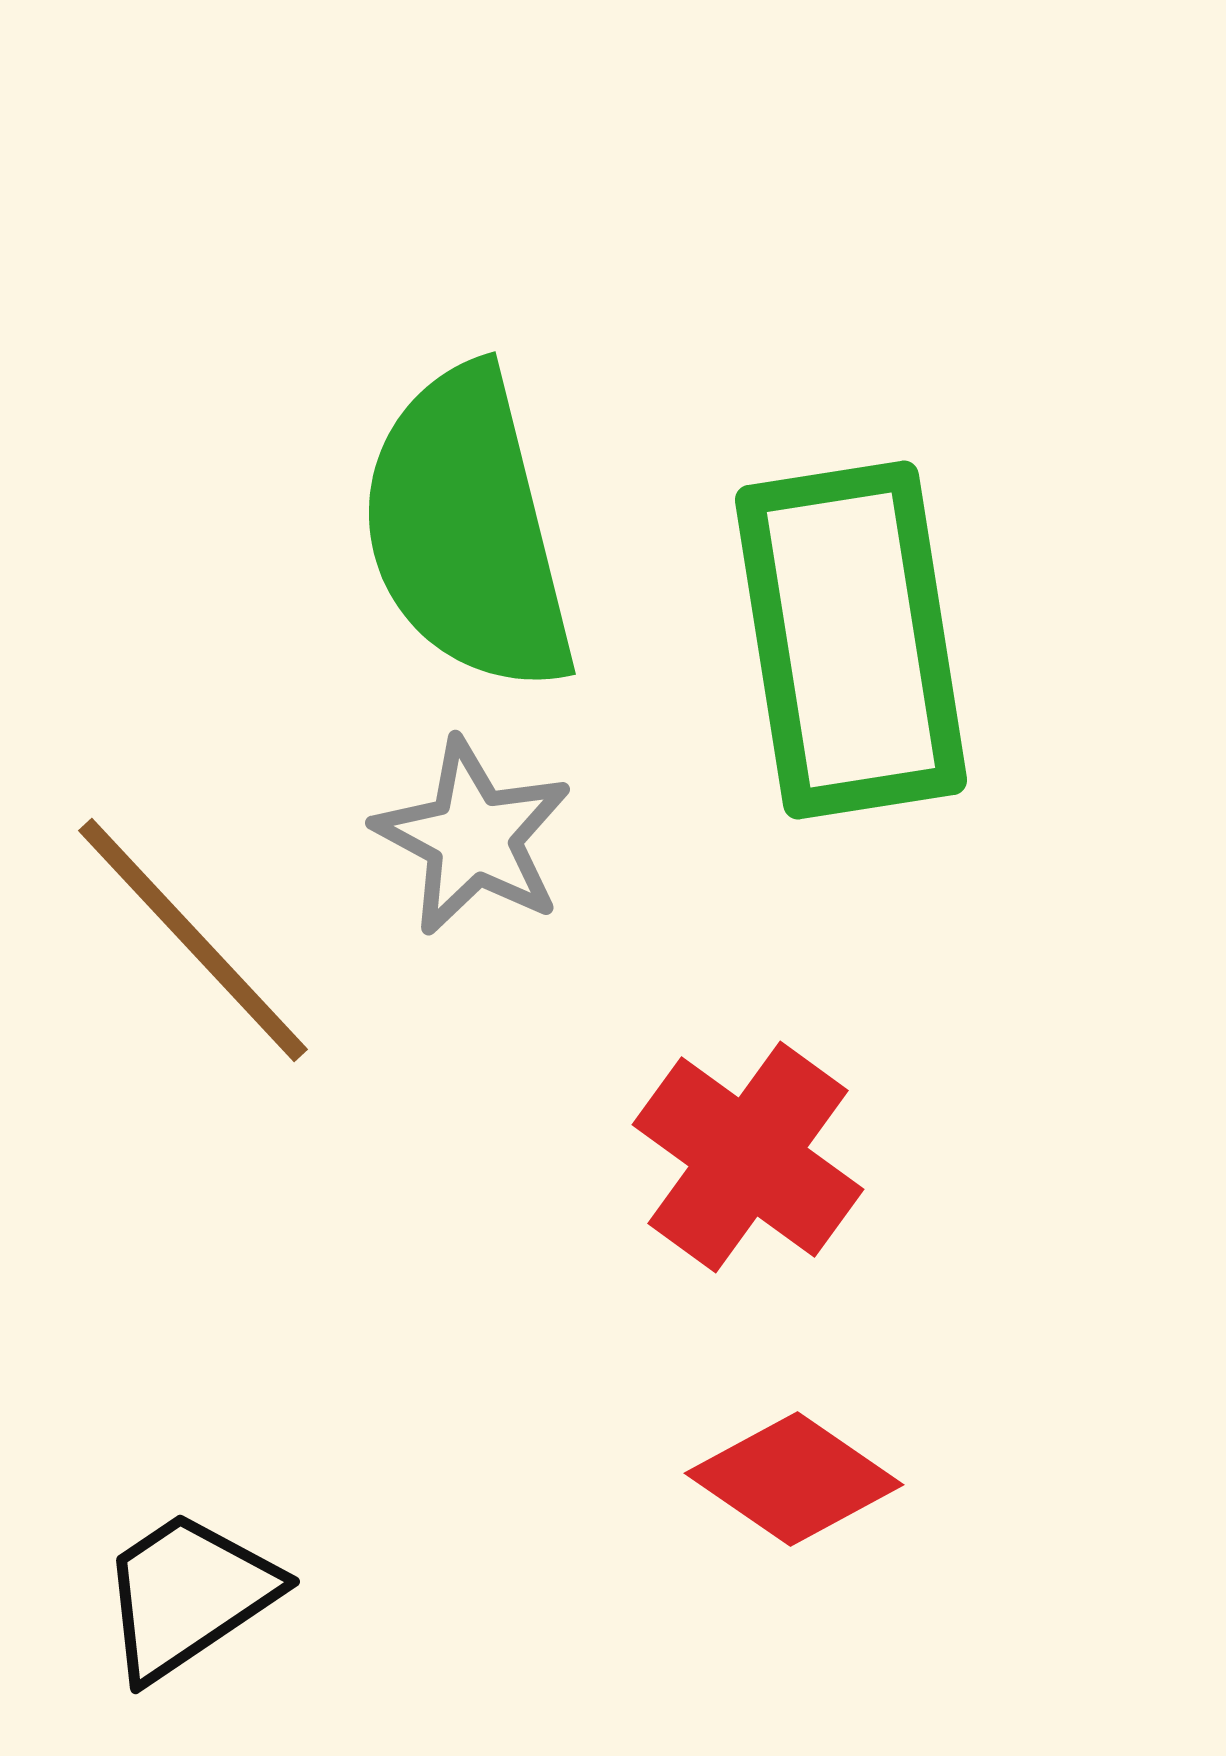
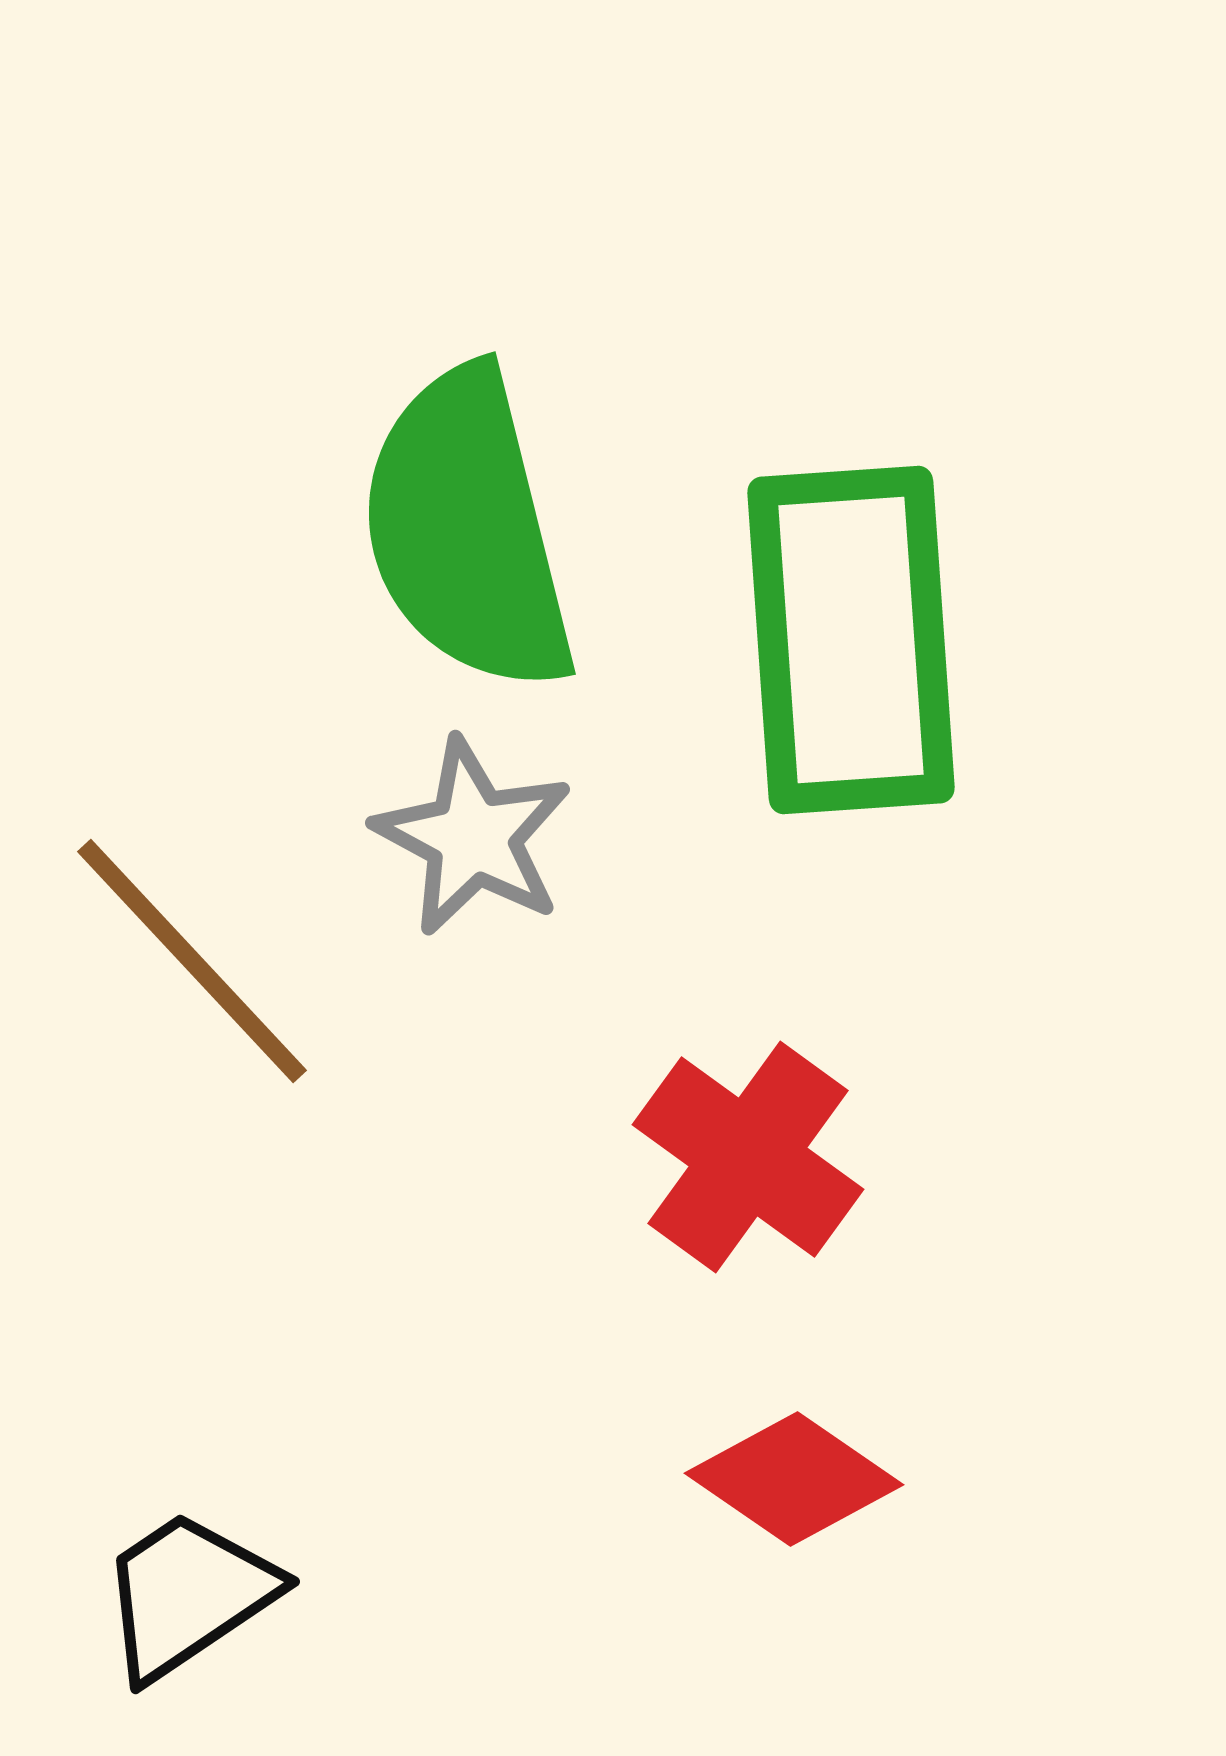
green rectangle: rotated 5 degrees clockwise
brown line: moved 1 px left, 21 px down
